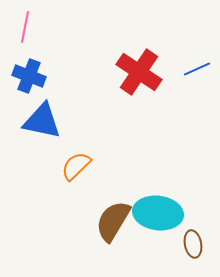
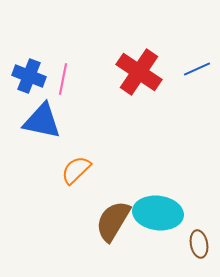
pink line: moved 38 px right, 52 px down
orange semicircle: moved 4 px down
brown ellipse: moved 6 px right
